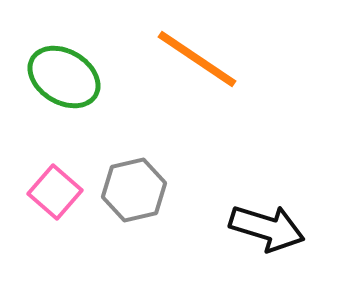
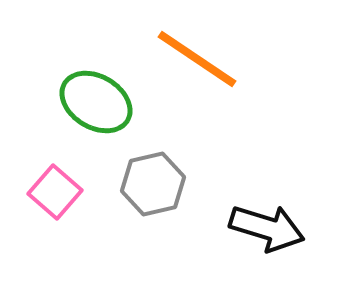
green ellipse: moved 32 px right, 25 px down
gray hexagon: moved 19 px right, 6 px up
